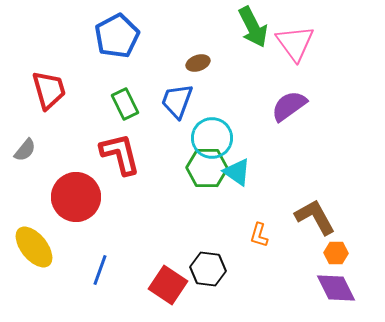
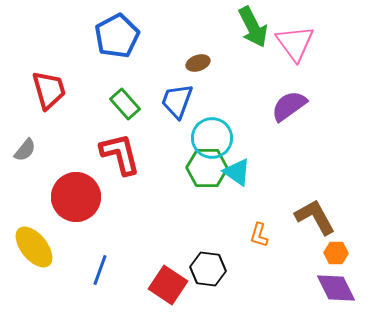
green rectangle: rotated 16 degrees counterclockwise
